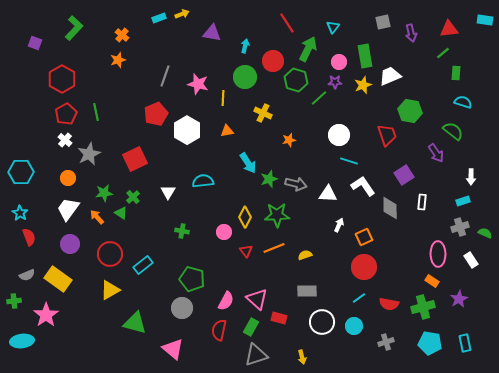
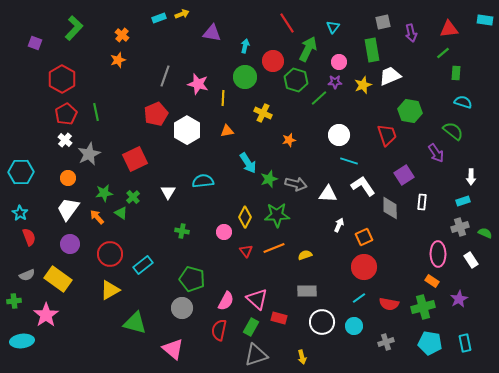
green rectangle at (365, 56): moved 7 px right, 6 px up
